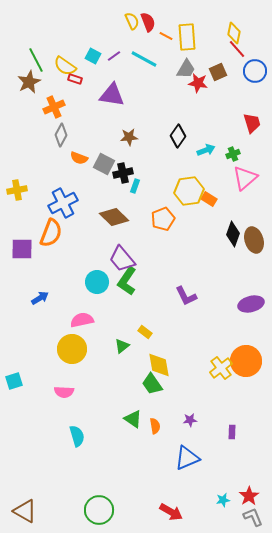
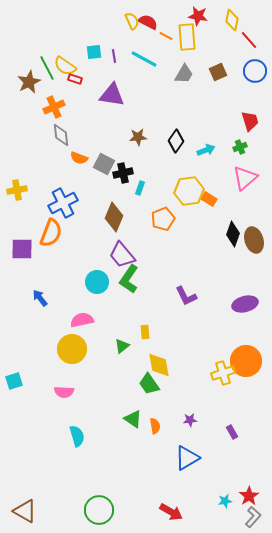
red semicircle at (148, 22): rotated 42 degrees counterclockwise
yellow diamond at (234, 33): moved 2 px left, 13 px up
red line at (237, 49): moved 12 px right, 9 px up
cyan square at (93, 56): moved 1 px right, 4 px up; rotated 35 degrees counterclockwise
purple line at (114, 56): rotated 64 degrees counterclockwise
green line at (36, 60): moved 11 px right, 8 px down
gray trapezoid at (186, 69): moved 2 px left, 5 px down
red star at (198, 83): moved 67 px up
red trapezoid at (252, 123): moved 2 px left, 2 px up
gray diamond at (61, 135): rotated 35 degrees counterclockwise
black diamond at (178, 136): moved 2 px left, 5 px down
brown star at (129, 137): moved 9 px right
green cross at (233, 154): moved 7 px right, 7 px up
cyan rectangle at (135, 186): moved 5 px right, 2 px down
brown diamond at (114, 217): rotated 68 degrees clockwise
purple trapezoid at (122, 259): moved 4 px up
green L-shape at (127, 281): moved 2 px right, 2 px up
blue arrow at (40, 298): rotated 96 degrees counterclockwise
purple ellipse at (251, 304): moved 6 px left
yellow rectangle at (145, 332): rotated 48 degrees clockwise
yellow cross at (221, 368): moved 2 px right, 5 px down; rotated 20 degrees clockwise
green trapezoid at (152, 384): moved 3 px left
purple rectangle at (232, 432): rotated 32 degrees counterclockwise
blue triangle at (187, 458): rotated 8 degrees counterclockwise
cyan star at (223, 500): moved 2 px right, 1 px down
gray L-shape at (253, 517): rotated 65 degrees clockwise
